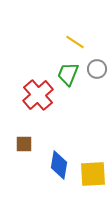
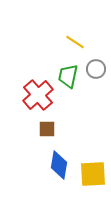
gray circle: moved 1 px left
green trapezoid: moved 2 px down; rotated 10 degrees counterclockwise
brown square: moved 23 px right, 15 px up
